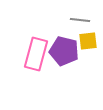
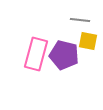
yellow square: rotated 18 degrees clockwise
purple pentagon: moved 4 px down
